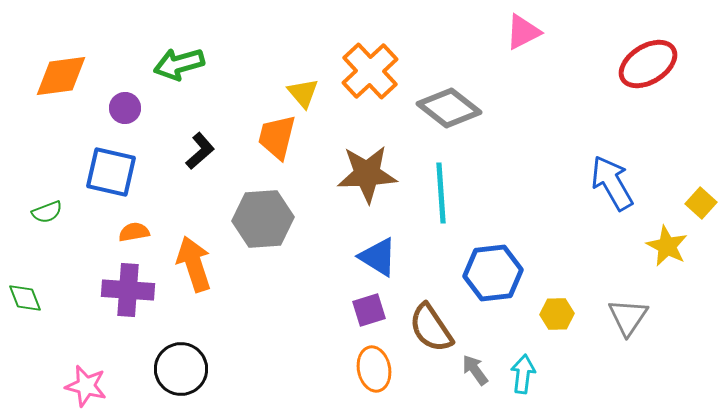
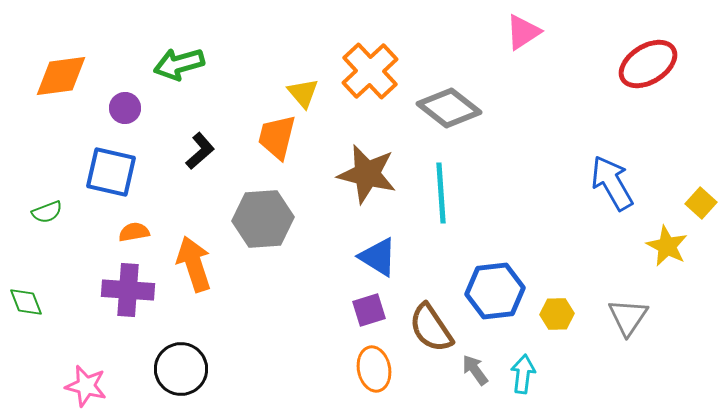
pink triangle: rotated 6 degrees counterclockwise
brown star: rotated 16 degrees clockwise
blue hexagon: moved 2 px right, 18 px down
green diamond: moved 1 px right, 4 px down
